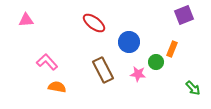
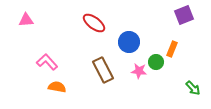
pink star: moved 1 px right, 3 px up
